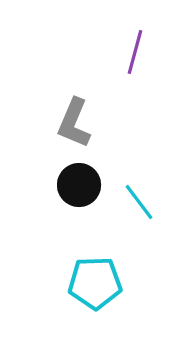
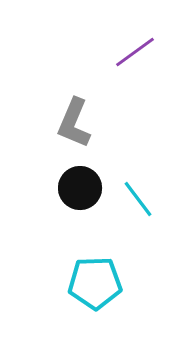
purple line: rotated 39 degrees clockwise
black circle: moved 1 px right, 3 px down
cyan line: moved 1 px left, 3 px up
